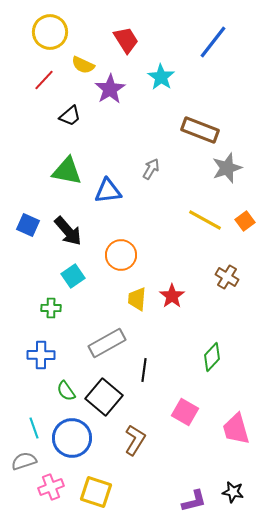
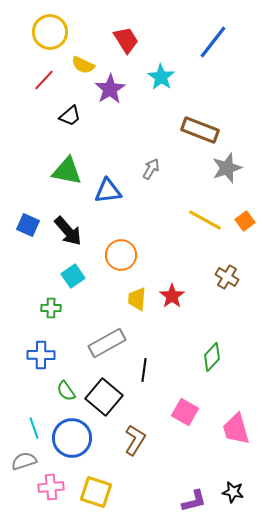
pink cross: rotated 15 degrees clockwise
